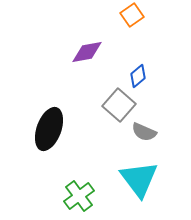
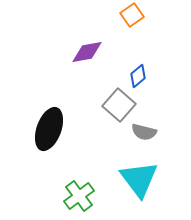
gray semicircle: rotated 10 degrees counterclockwise
